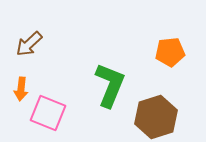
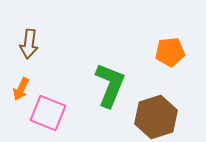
brown arrow: rotated 40 degrees counterclockwise
orange arrow: rotated 20 degrees clockwise
